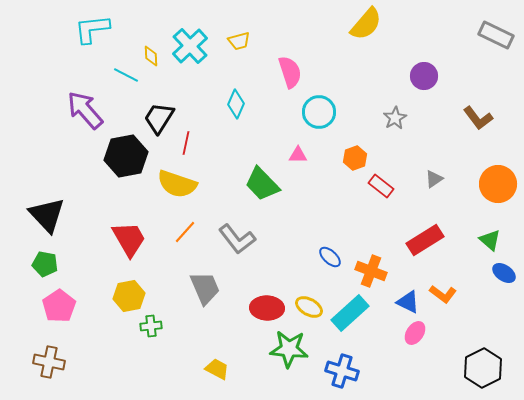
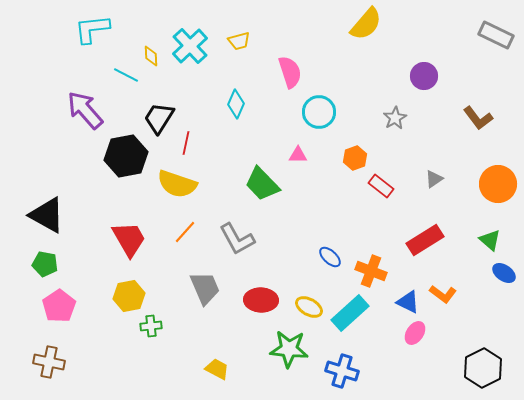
black triangle at (47, 215): rotated 18 degrees counterclockwise
gray L-shape at (237, 239): rotated 9 degrees clockwise
red ellipse at (267, 308): moved 6 px left, 8 px up
